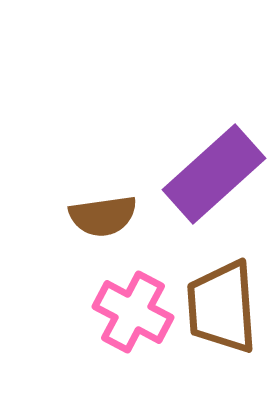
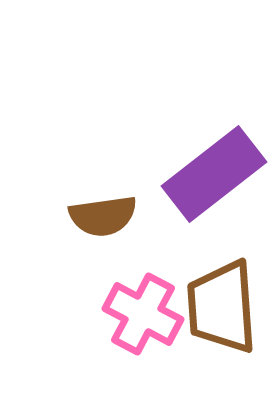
purple rectangle: rotated 4 degrees clockwise
pink cross: moved 10 px right, 2 px down
